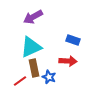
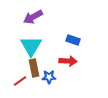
cyan triangle: moved 1 px up; rotated 35 degrees counterclockwise
blue star: rotated 24 degrees counterclockwise
